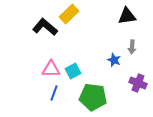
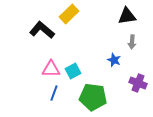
black L-shape: moved 3 px left, 3 px down
gray arrow: moved 5 px up
